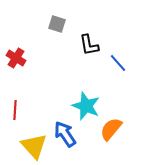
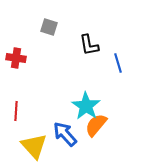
gray square: moved 8 px left, 3 px down
red cross: rotated 24 degrees counterclockwise
blue line: rotated 24 degrees clockwise
cyan star: rotated 12 degrees clockwise
red line: moved 1 px right, 1 px down
orange semicircle: moved 15 px left, 4 px up
blue arrow: rotated 8 degrees counterclockwise
